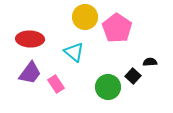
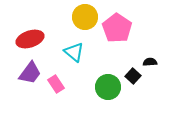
red ellipse: rotated 20 degrees counterclockwise
